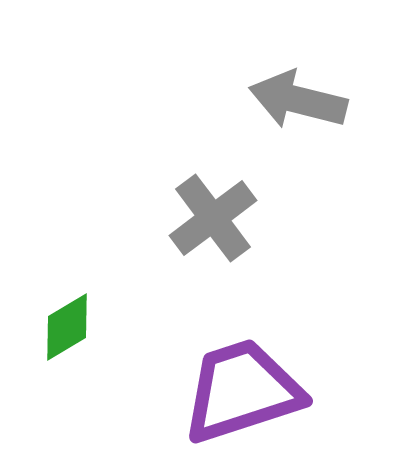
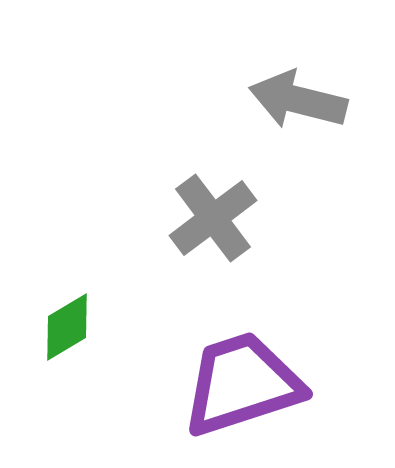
purple trapezoid: moved 7 px up
